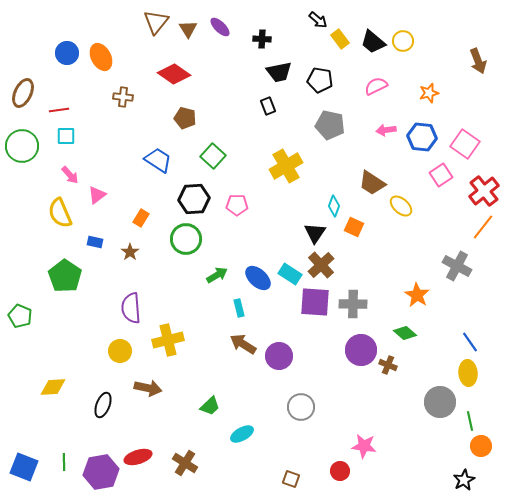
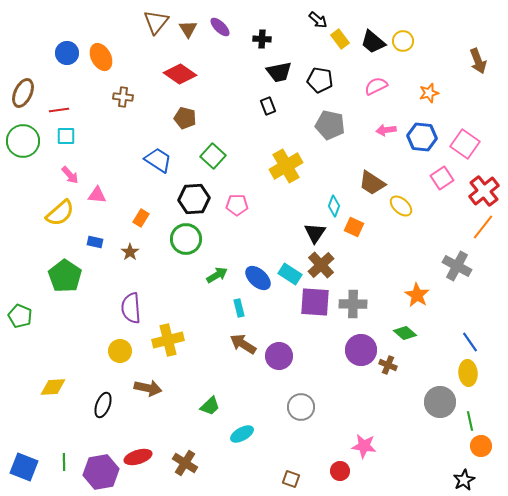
red diamond at (174, 74): moved 6 px right
green circle at (22, 146): moved 1 px right, 5 px up
pink square at (441, 175): moved 1 px right, 3 px down
pink triangle at (97, 195): rotated 42 degrees clockwise
yellow semicircle at (60, 213): rotated 108 degrees counterclockwise
